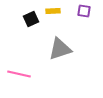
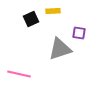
purple square: moved 5 px left, 22 px down
